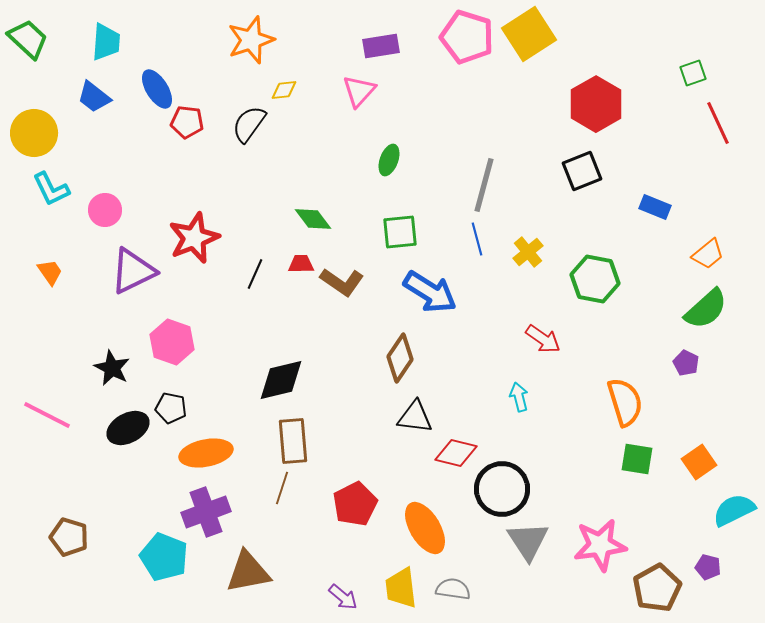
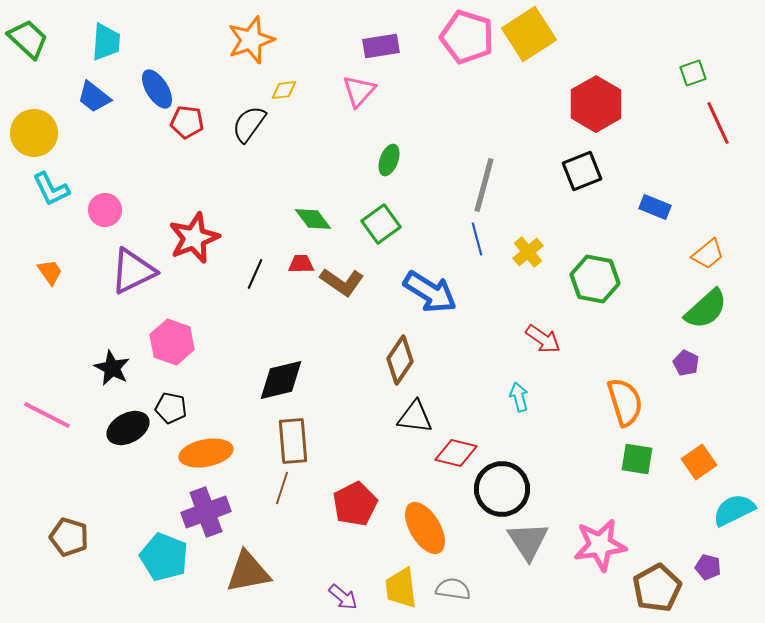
green square at (400, 232): moved 19 px left, 8 px up; rotated 30 degrees counterclockwise
brown diamond at (400, 358): moved 2 px down
